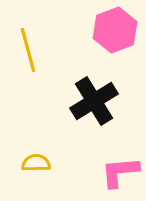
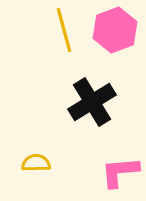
yellow line: moved 36 px right, 20 px up
black cross: moved 2 px left, 1 px down
